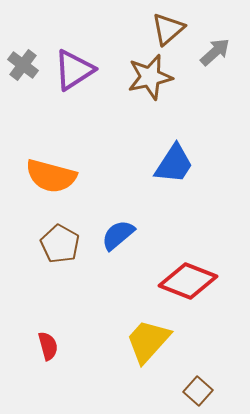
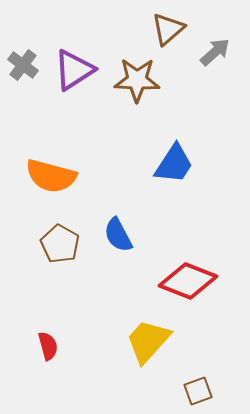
brown star: moved 13 px left, 3 px down; rotated 15 degrees clockwise
blue semicircle: rotated 78 degrees counterclockwise
brown square: rotated 28 degrees clockwise
